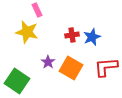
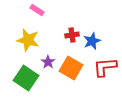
pink rectangle: rotated 32 degrees counterclockwise
yellow star: moved 1 px right, 8 px down
blue star: moved 4 px down
red L-shape: moved 1 px left
green square: moved 9 px right, 3 px up
